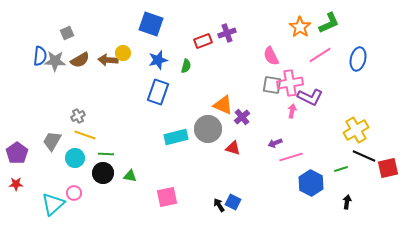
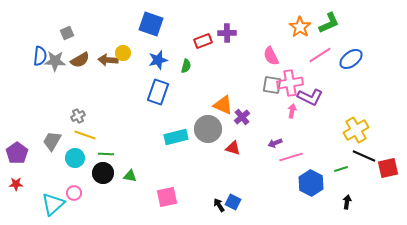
purple cross at (227, 33): rotated 18 degrees clockwise
blue ellipse at (358, 59): moved 7 px left; rotated 40 degrees clockwise
